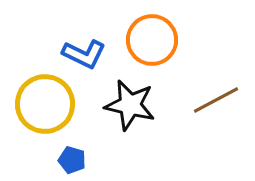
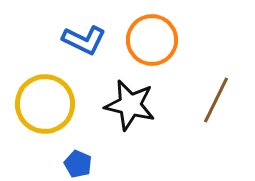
blue L-shape: moved 14 px up
brown line: rotated 36 degrees counterclockwise
blue pentagon: moved 6 px right, 4 px down; rotated 8 degrees clockwise
